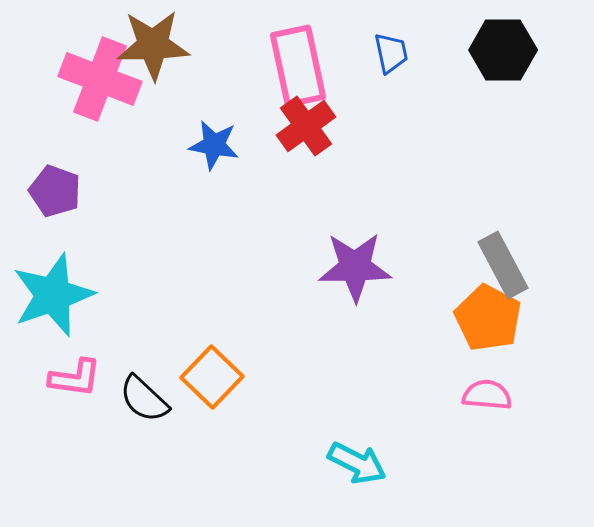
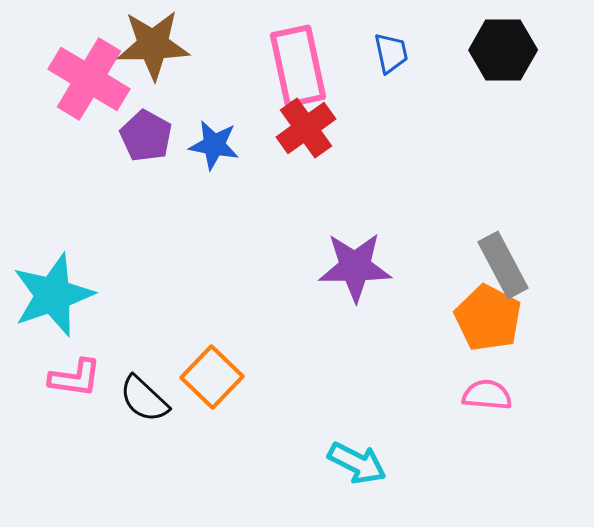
pink cross: moved 11 px left; rotated 10 degrees clockwise
red cross: moved 2 px down
purple pentagon: moved 91 px right, 55 px up; rotated 9 degrees clockwise
